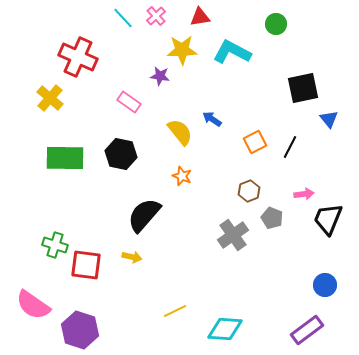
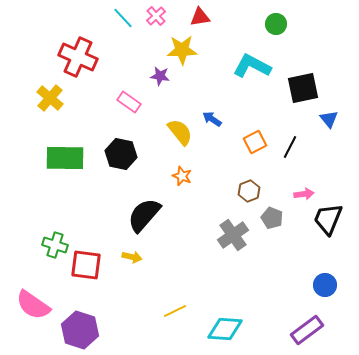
cyan L-shape: moved 20 px right, 14 px down
